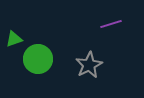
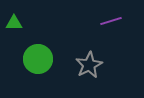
purple line: moved 3 px up
green triangle: moved 16 px up; rotated 18 degrees clockwise
